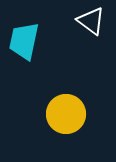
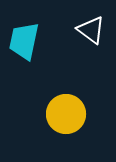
white triangle: moved 9 px down
